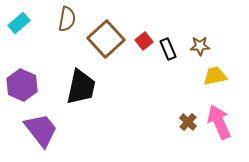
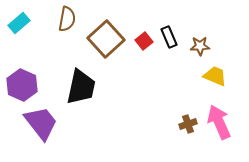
black rectangle: moved 1 px right, 12 px up
yellow trapezoid: rotated 35 degrees clockwise
brown cross: moved 2 px down; rotated 30 degrees clockwise
purple trapezoid: moved 7 px up
